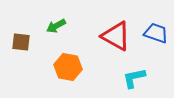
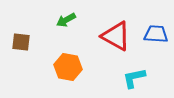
green arrow: moved 10 px right, 6 px up
blue trapezoid: moved 1 px down; rotated 15 degrees counterclockwise
